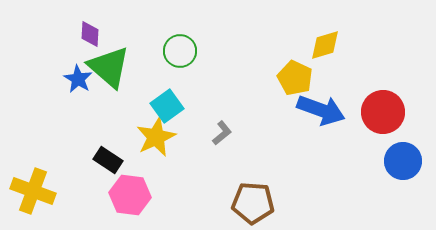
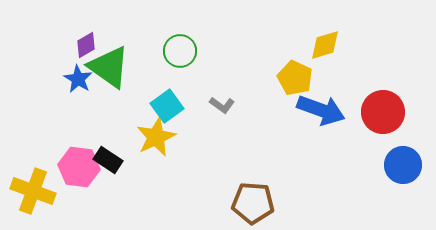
purple diamond: moved 4 px left, 11 px down; rotated 56 degrees clockwise
green triangle: rotated 6 degrees counterclockwise
gray L-shape: moved 28 px up; rotated 75 degrees clockwise
blue circle: moved 4 px down
pink hexagon: moved 51 px left, 28 px up
